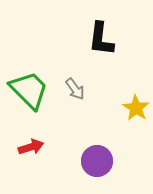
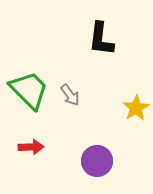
gray arrow: moved 5 px left, 6 px down
yellow star: rotated 8 degrees clockwise
red arrow: rotated 15 degrees clockwise
